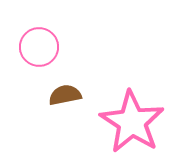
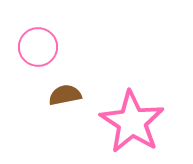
pink circle: moved 1 px left
